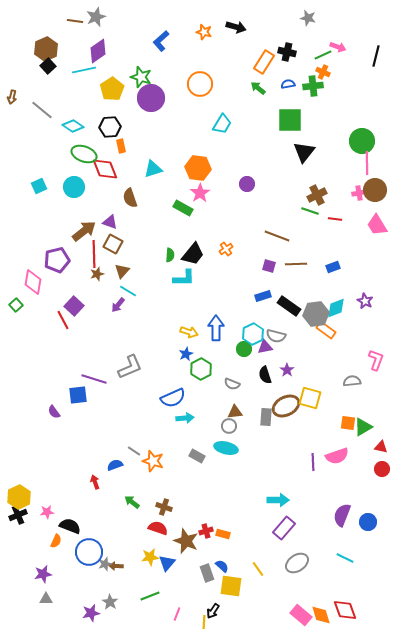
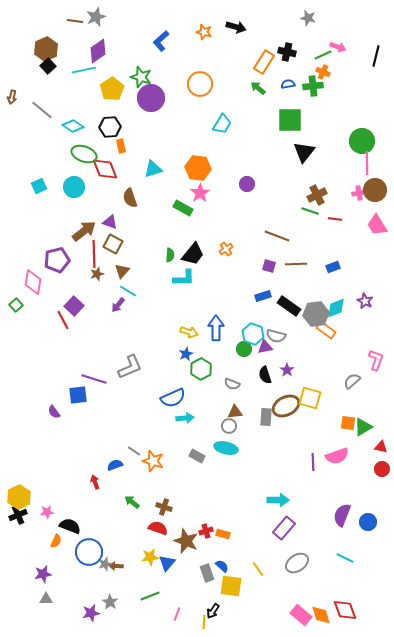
cyan hexagon at (253, 334): rotated 15 degrees counterclockwise
gray semicircle at (352, 381): rotated 36 degrees counterclockwise
